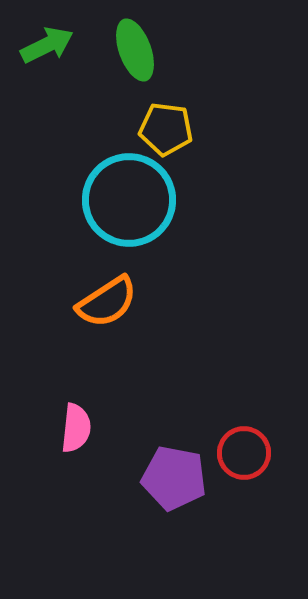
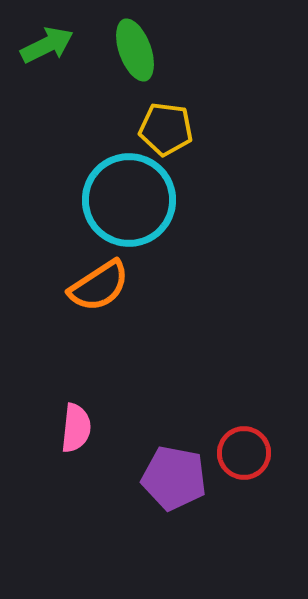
orange semicircle: moved 8 px left, 16 px up
